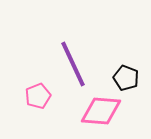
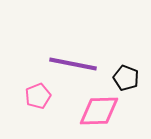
purple line: rotated 54 degrees counterclockwise
pink diamond: moved 2 px left; rotated 6 degrees counterclockwise
